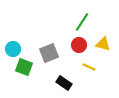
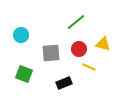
green line: moved 6 px left; rotated 18 degrees clockwise
red circle: moved 4 px down
cyan circle: moved 8 px right, 14 px up
gray square: moved 2 px right; rotated 18 degrees clockwise
green square: moved 7 px down
black rectangle: rotated 56 degrees counterclockwise
